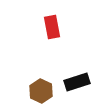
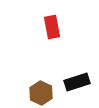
brown hexagon: moved 2 px down
